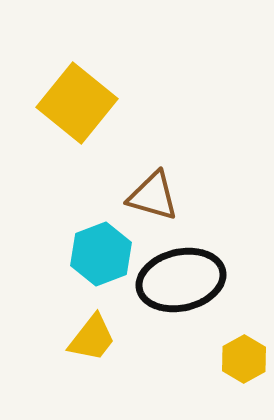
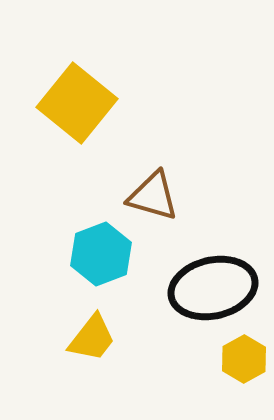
black ellipse: moved 32 px right, 8 px down
